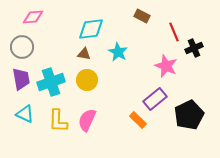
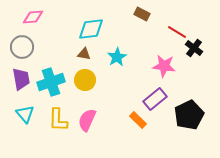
brown rectangle: moved 2 px up
red line: moved 3 px right; rotated 36 degrees counterclockwise
black cross: rotated 30 degrees counterclockwise
cyan star: moved 1 px left, 5 px down; rotated 12 degrees clockwise
pink star: moved 2 px left; rotated 15 degrees counterclockwise
yellow circle: moved 2 px left
cyan triangle: rotated 24 degrees clockwise
yellow L-shape: moved 1 px up
